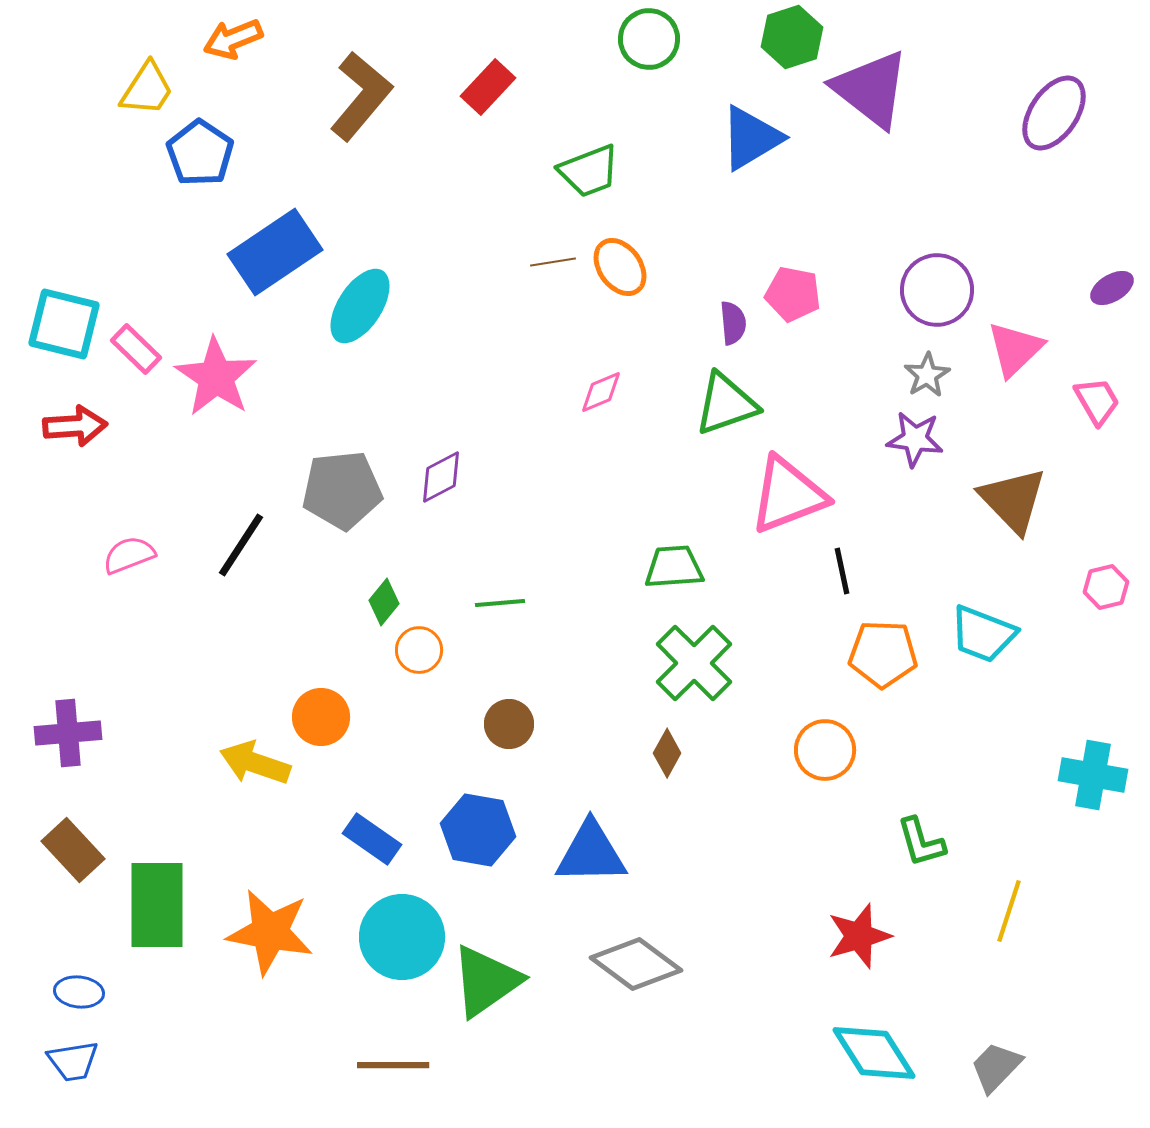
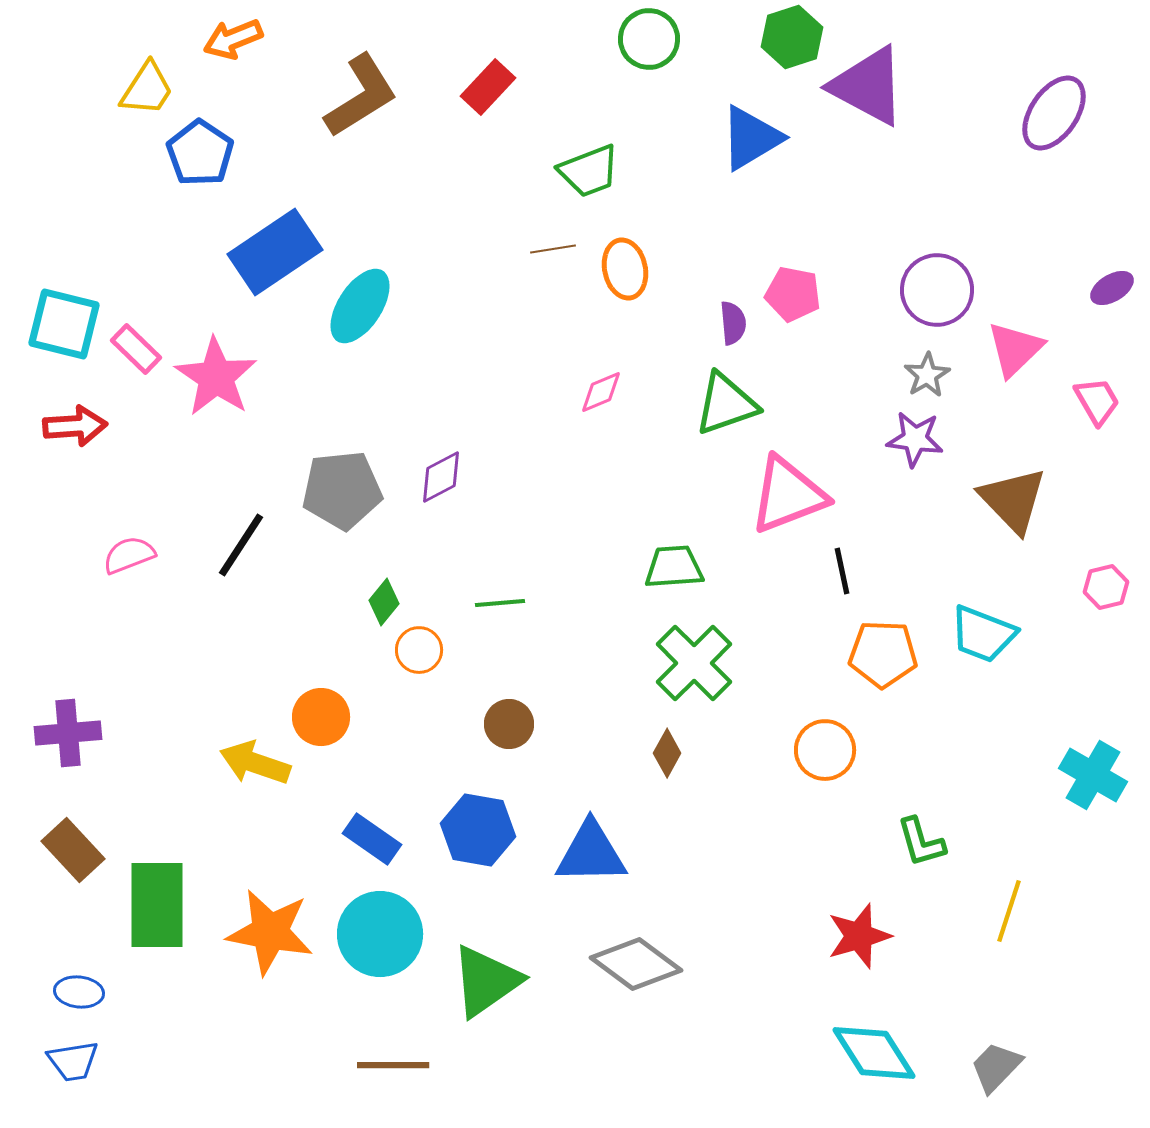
purple triangle at (871, 89): moved 3 px left, 3 px up; rotated 10 degrees counterclockwise
brown L-shape at (361, 96): rotated 18 degrees clockwise
brown line at (553, 262): moved 13 px up
orange ellipse at (620, 267): moved 5 px right, 2 px down; rotated 24 degrees clockwise
cyan cross at (1093, 775): rotated 20 degrees clockwise
cyan circle at (402, 937): moved 22 px left, 3 px up
